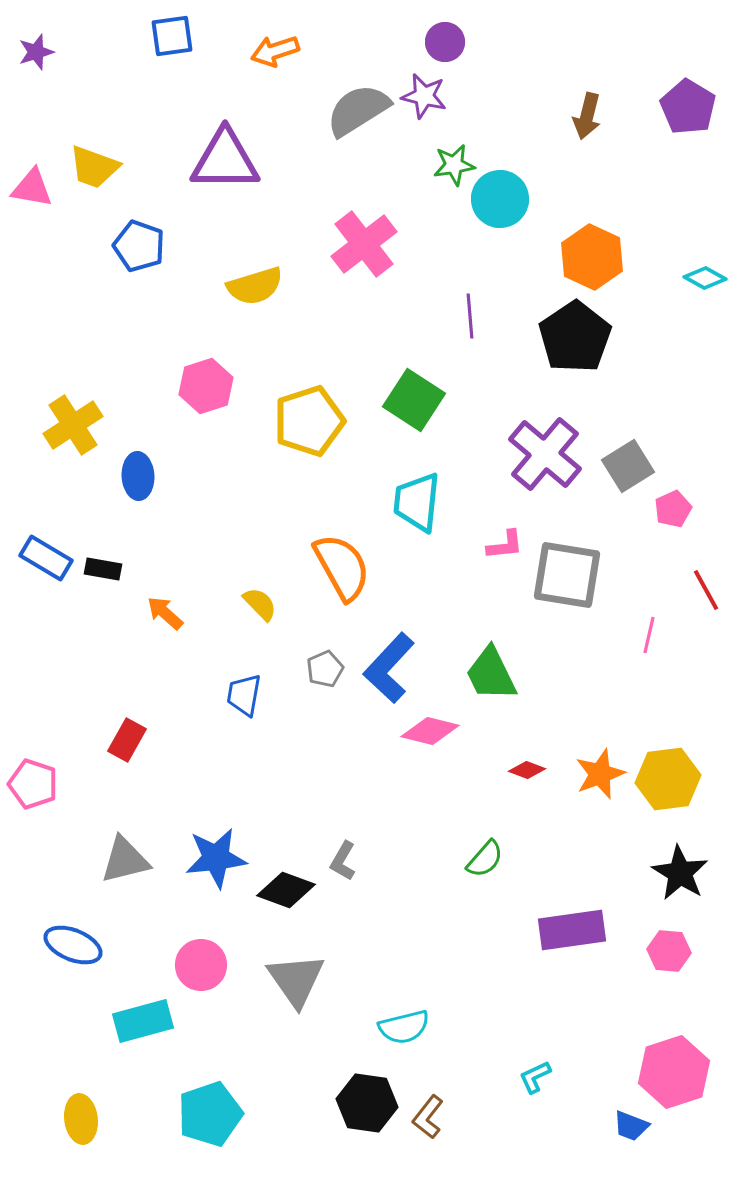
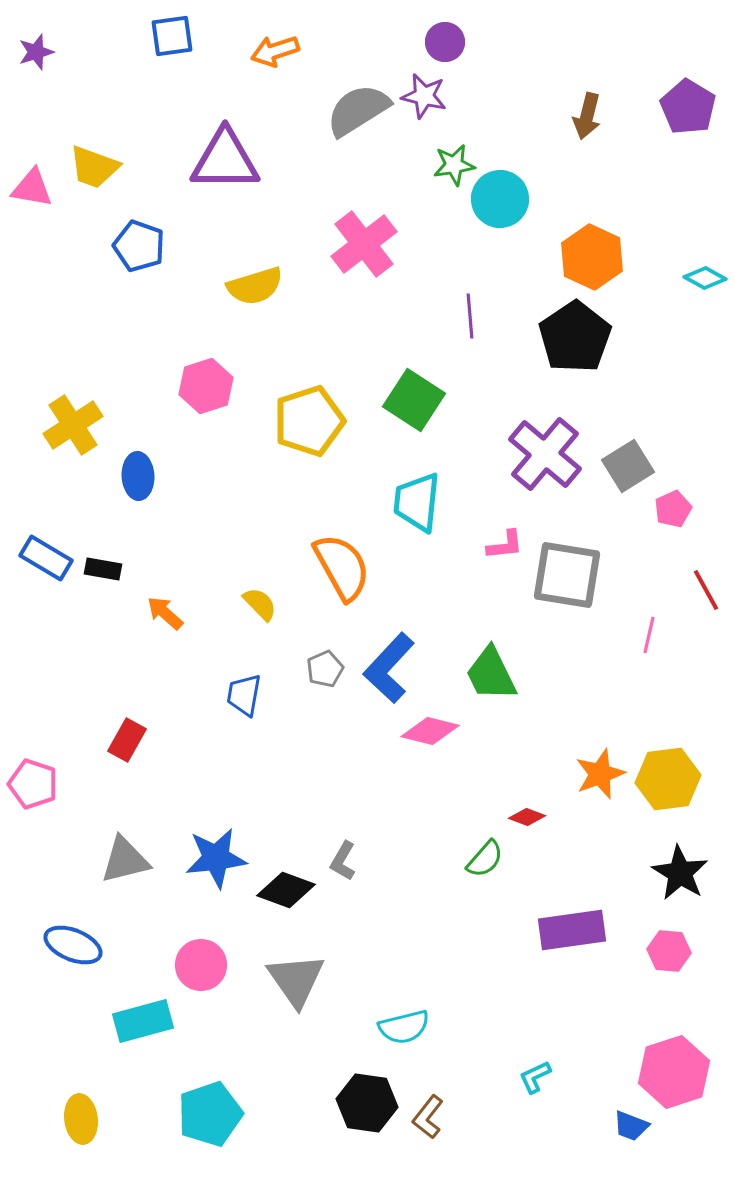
red diamond at (527, 770): moved 47 px down
